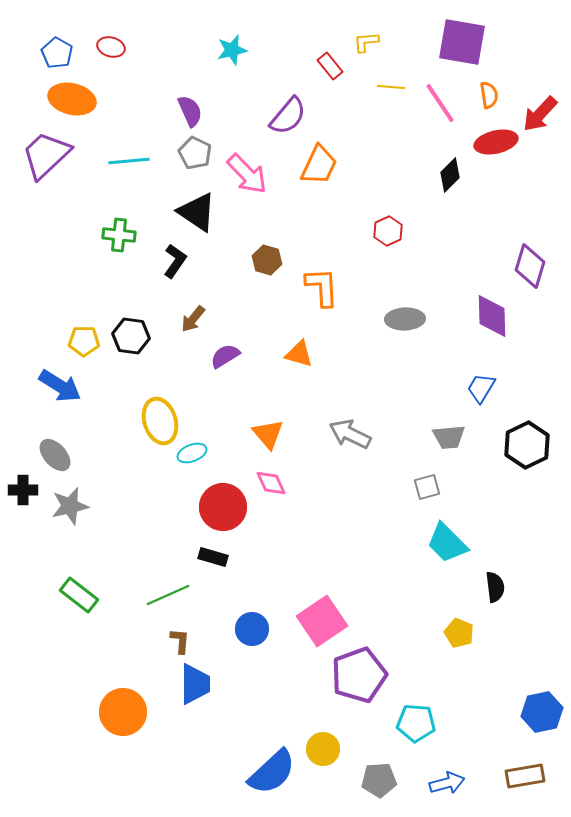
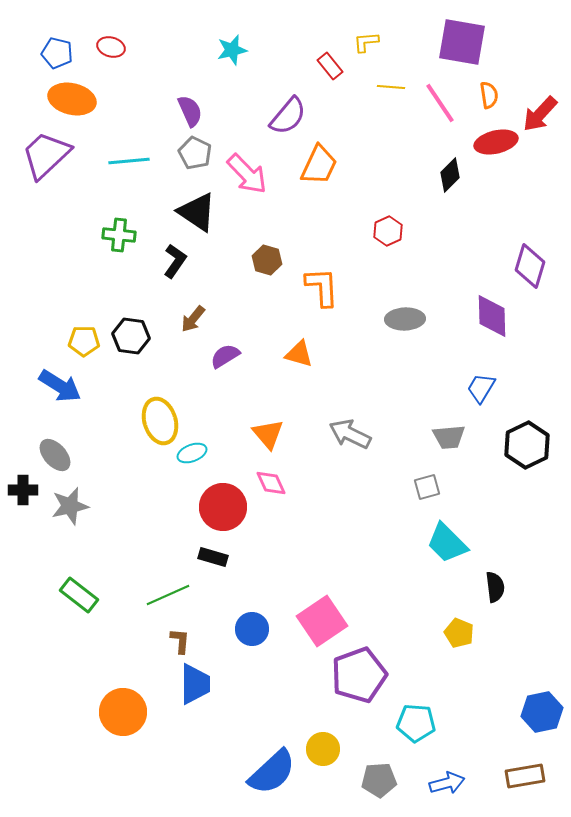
blue pentagon at (57, 53): rotated 16 degrees counterclockwise
